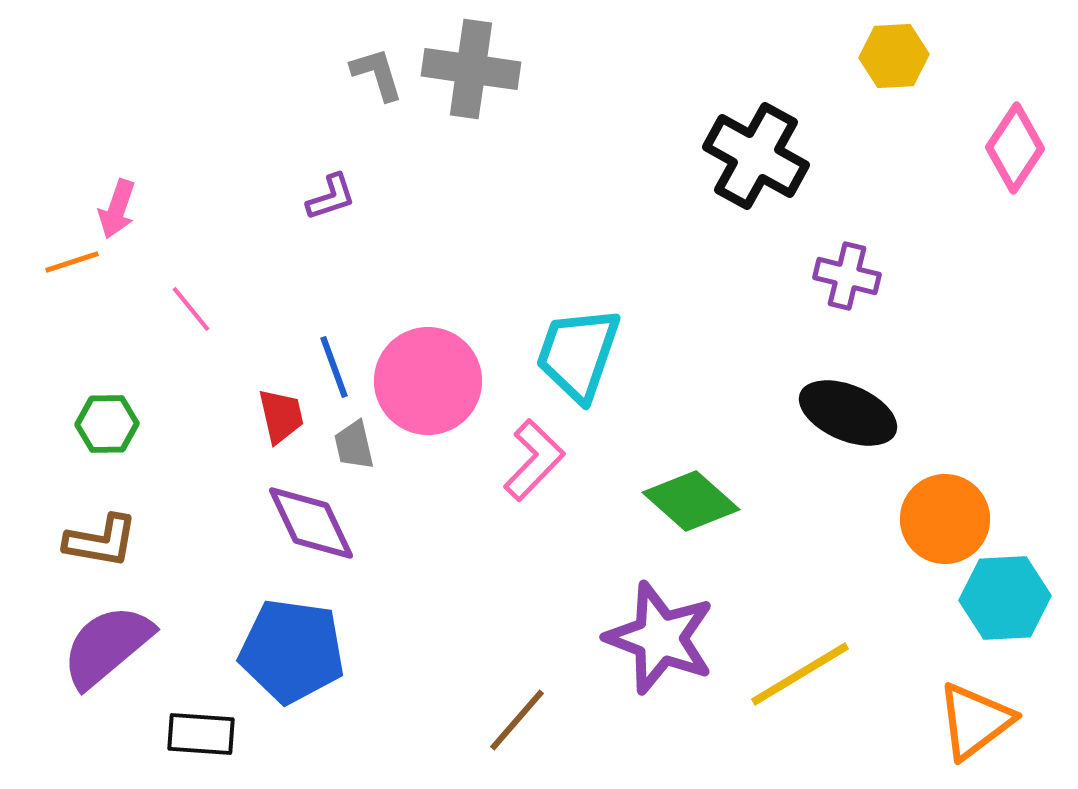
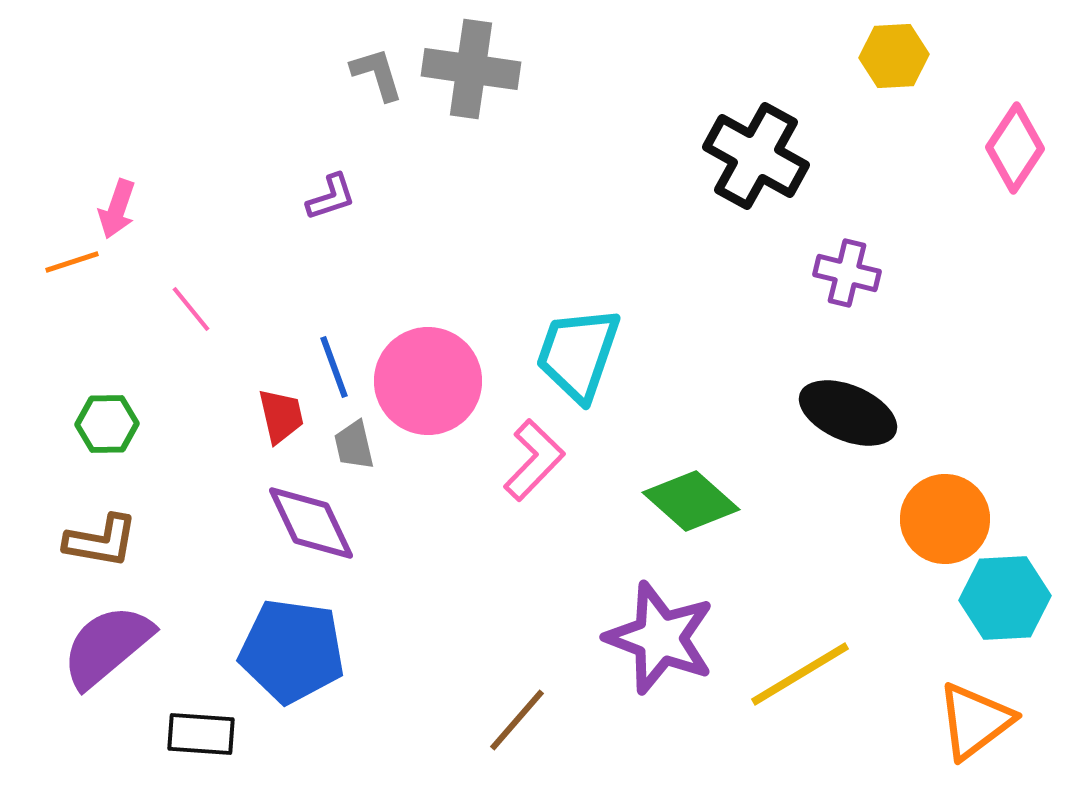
purple cross: moved 3 px up
